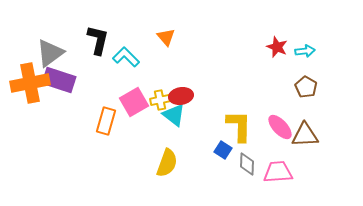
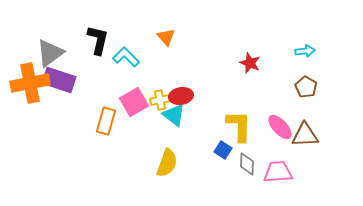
red star: moved 27 px left, 16 px down
